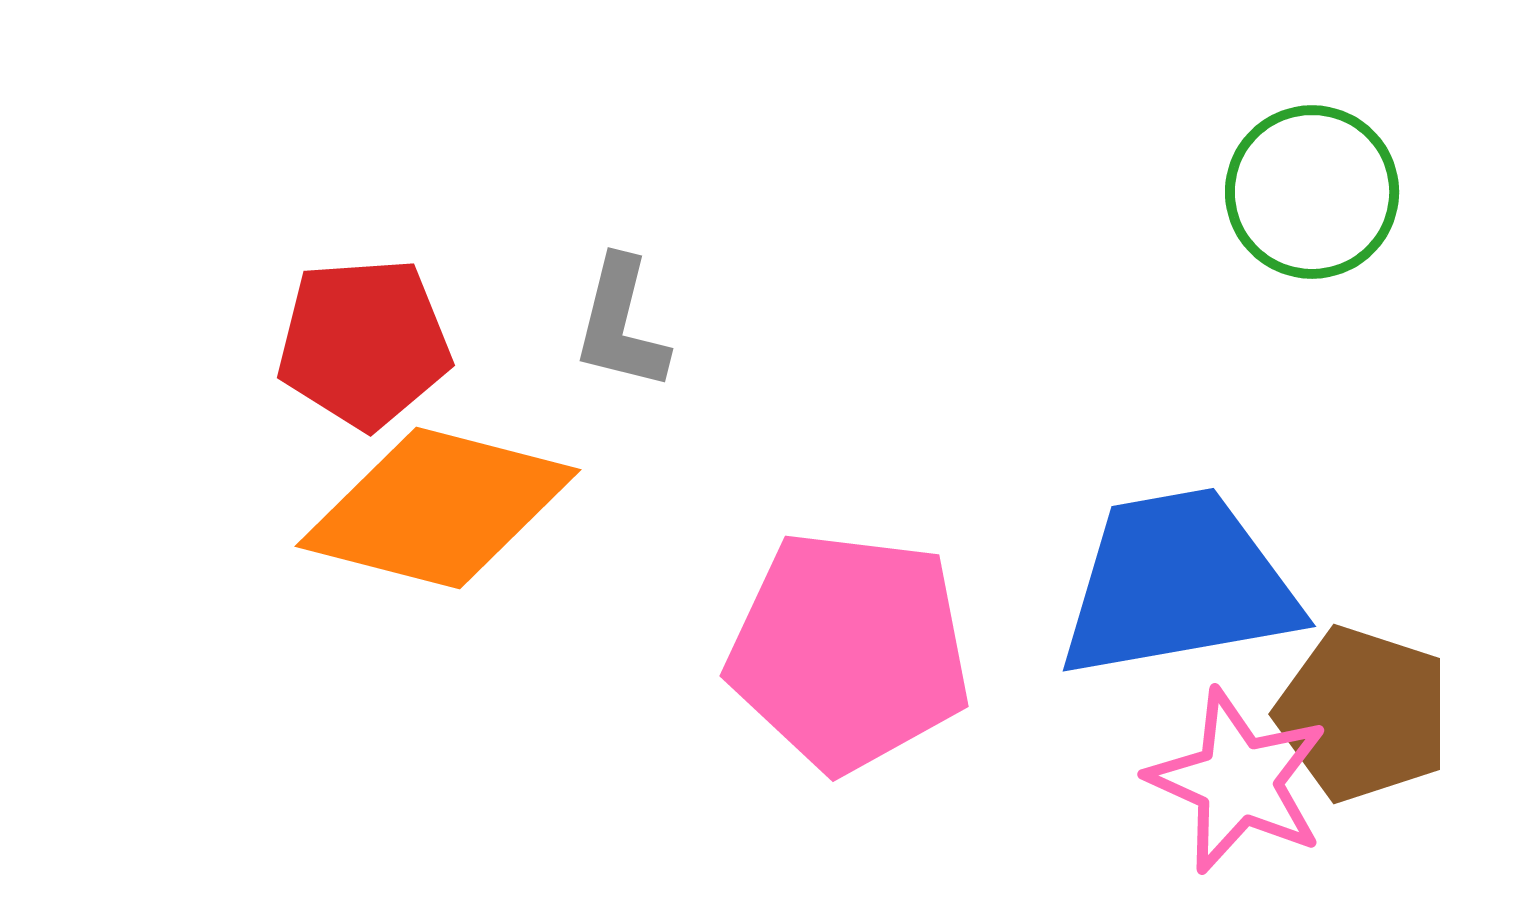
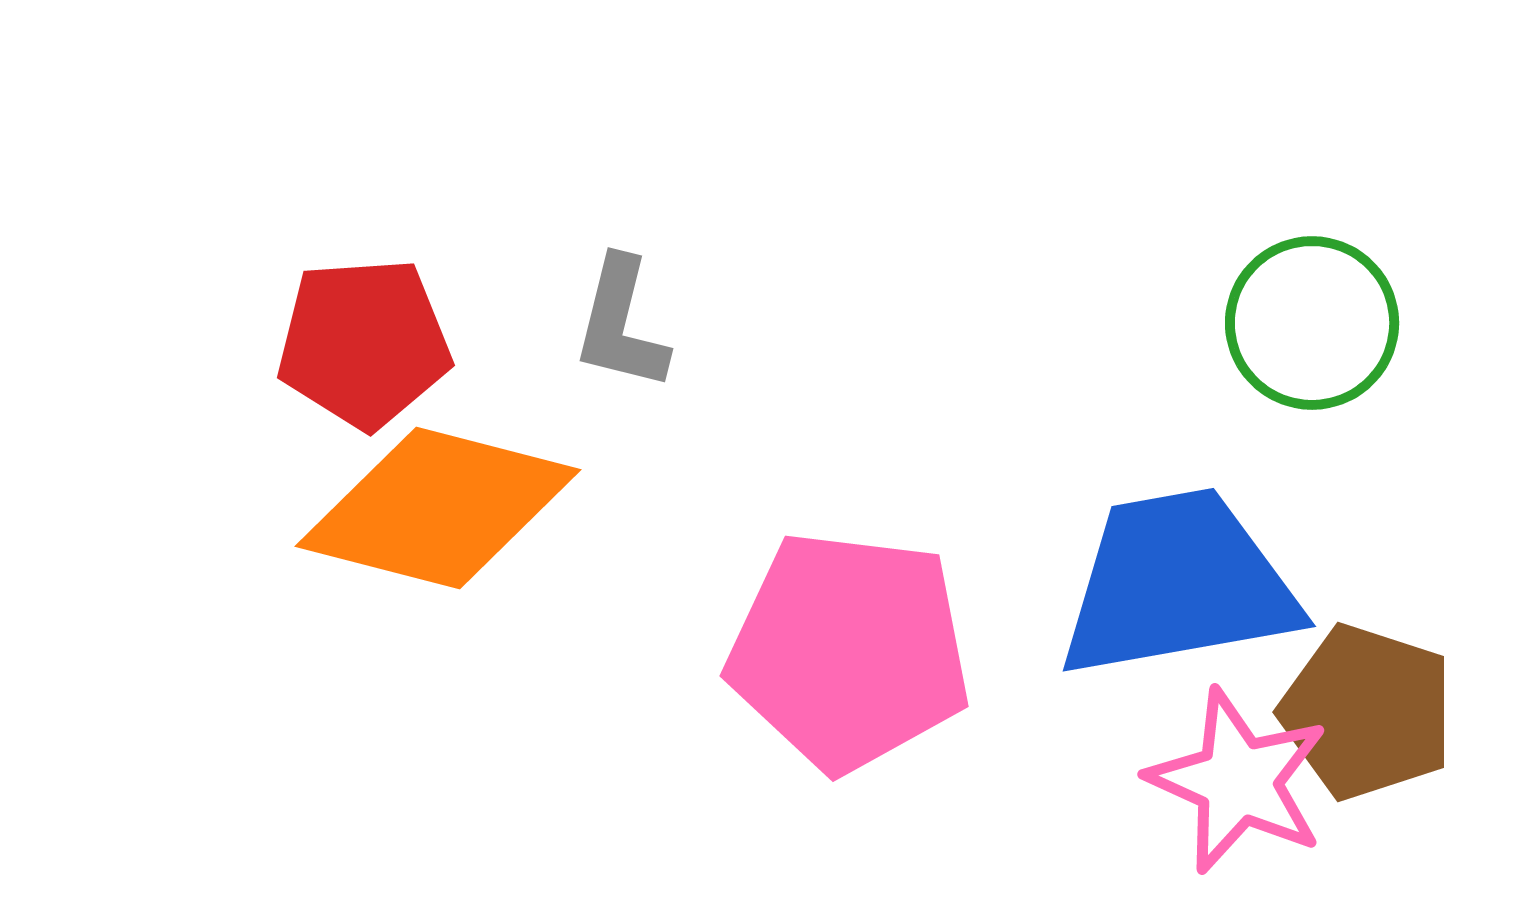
green circle: moved 131 px down
brown pentagon: moved 4 px right, 2 px up
